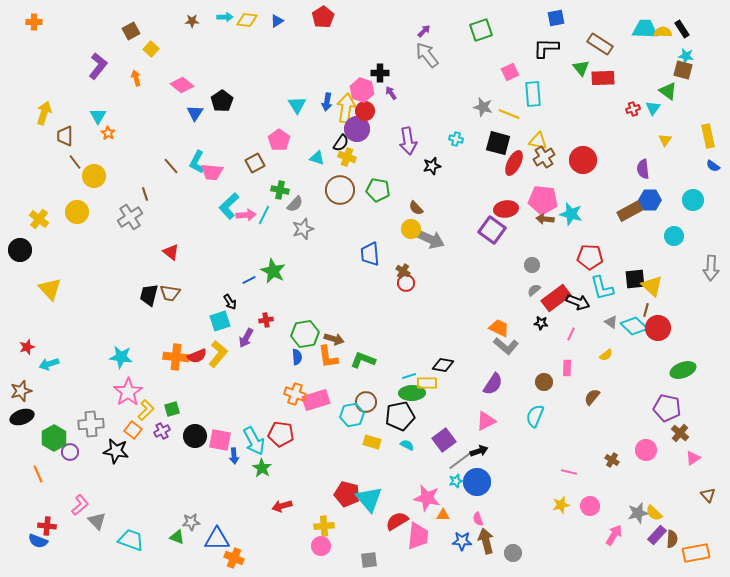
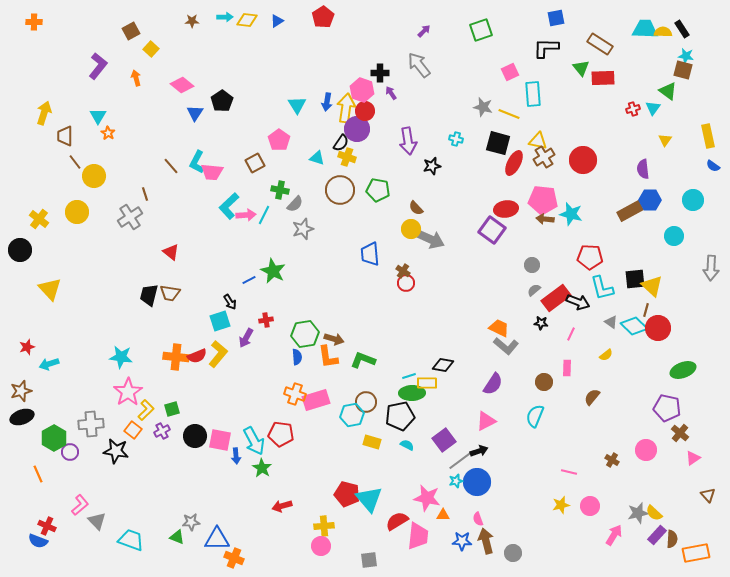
gray arrow at (427, 55): moved 8 px left, 10 px down
blue arrow at (234, 456): moved 2 px right
red cross at (47, 526): rotated 18 degrees clockwise
